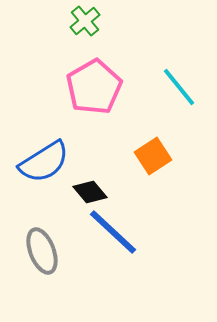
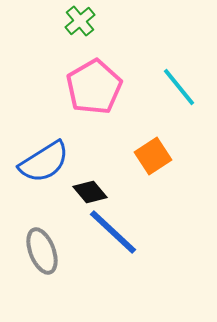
green cross: moved 5 px left
